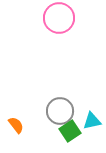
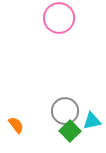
gray circle: moved 5 px right
green square: rotated 10 degrees counterclockwise
